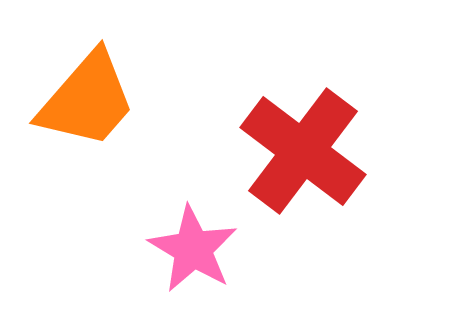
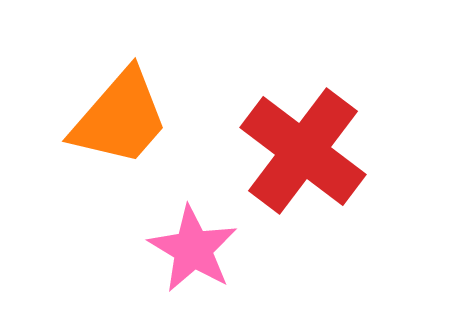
orange trapezoid: moved 33 px right, 18 px down
